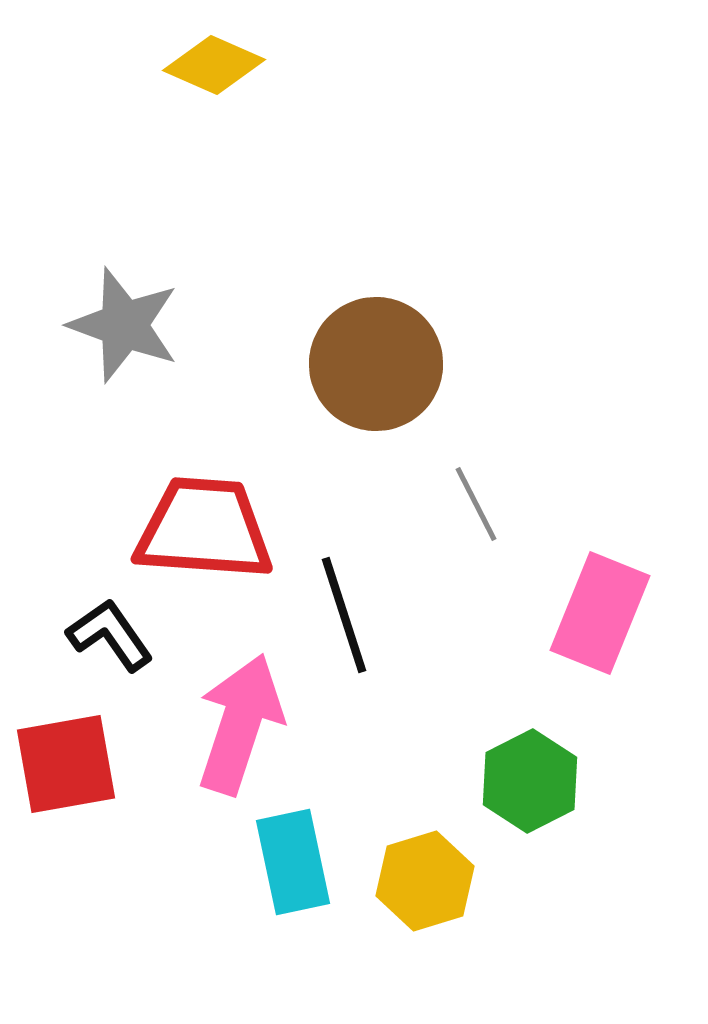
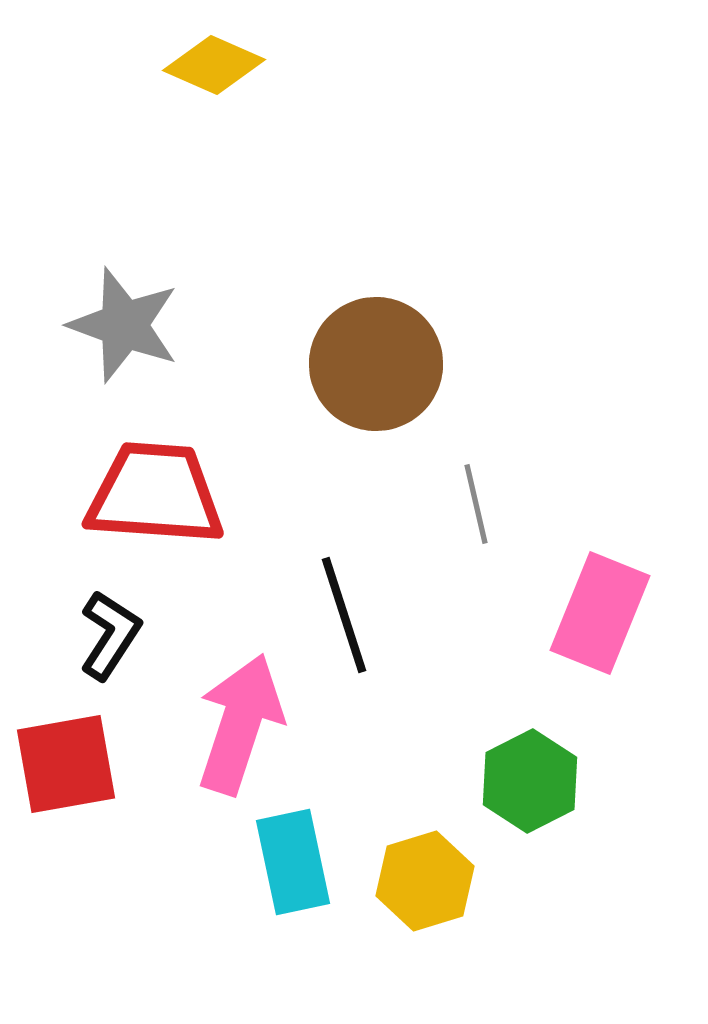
gray line: rotated 14 degrees clockwise
red trapezoid: moved 49 px left, 35 px up
black L-shape: rotated 68 degrees clockwise
